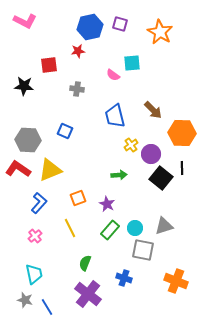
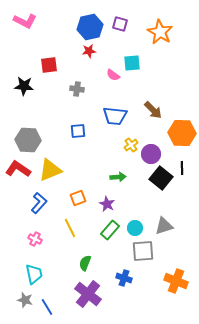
red star: moved 11 px right
blue trapezoid: rotated 70 degrees counterclockwise
blue square: moved 13 px right; rotated 28 degrees counterclockwise
green arrow: moved 1 px left, 2 px down
pink cross: moved 3 px down; rotated 24 degrees counterclockwise
gray square: moved 1 px down; rotated 15 degrees counterclockwise
